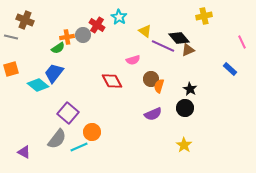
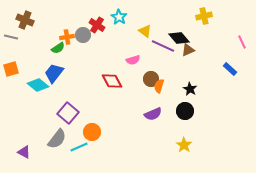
black circle: moved 3 px down
